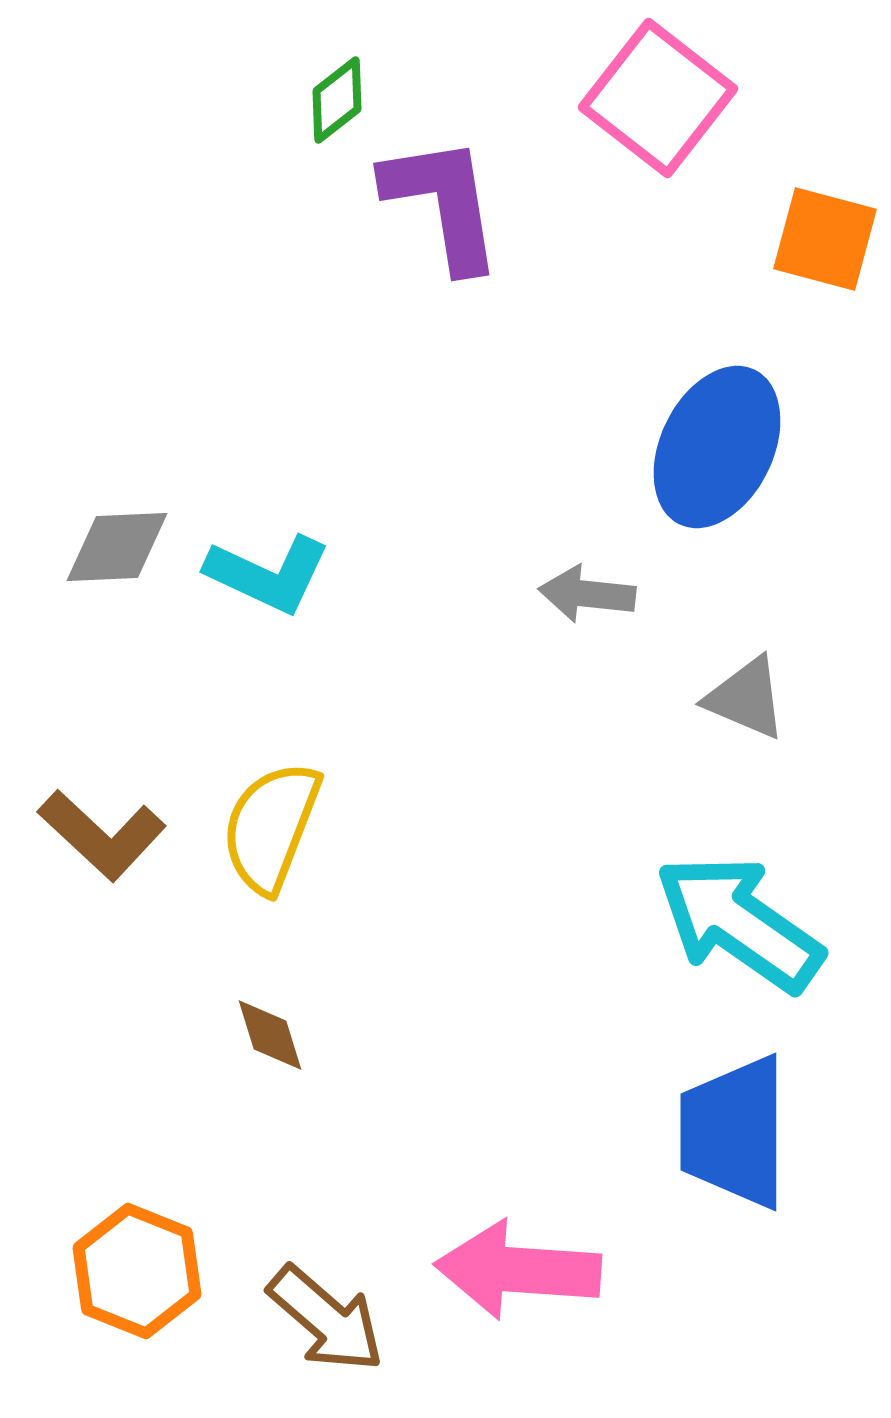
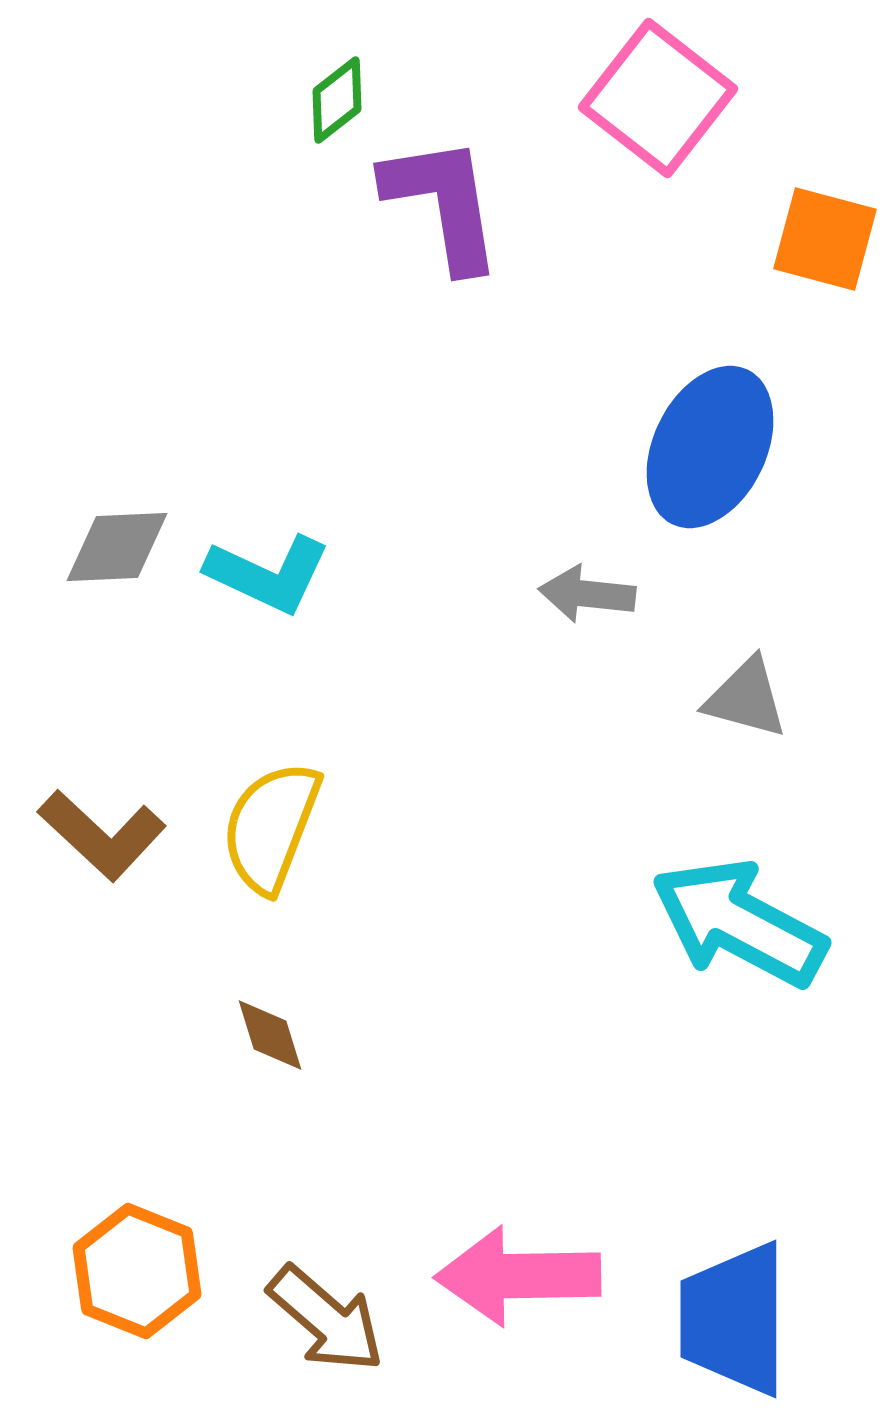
blue ellipse: moved 7 px left
gray triangle: rotated 8 degrees counterclockwise
cyan arrow: rotated 7 degrees counterclockwise
blue trapezoid: moved 187 px down
pink arrow: moved 6 px down; rotated 5 degrees counterclockwise
